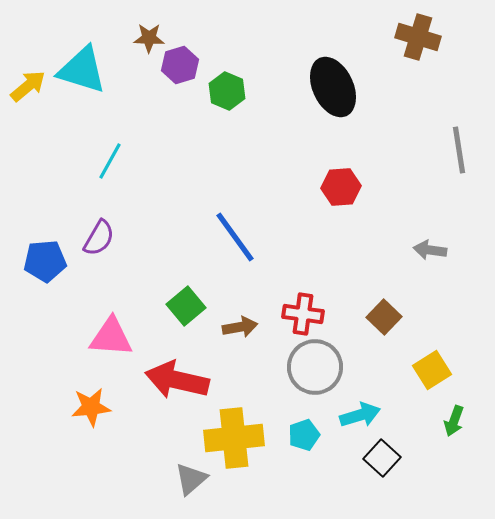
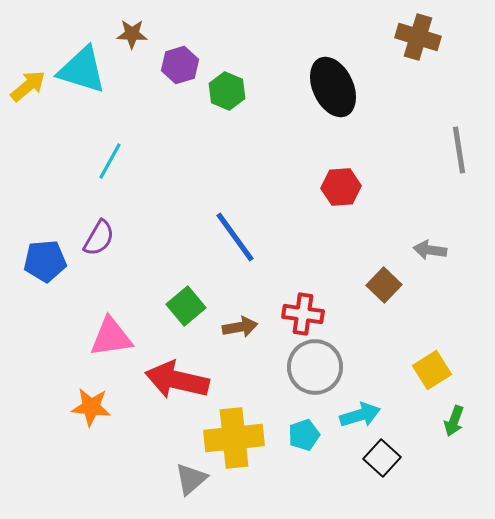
brown star: moved 17 px left, 4 px up
brown square: moved 32 px up
pink triangle: rotated 12 degrees counterclockwise
orange star: rotated 12 degrees clockwise
